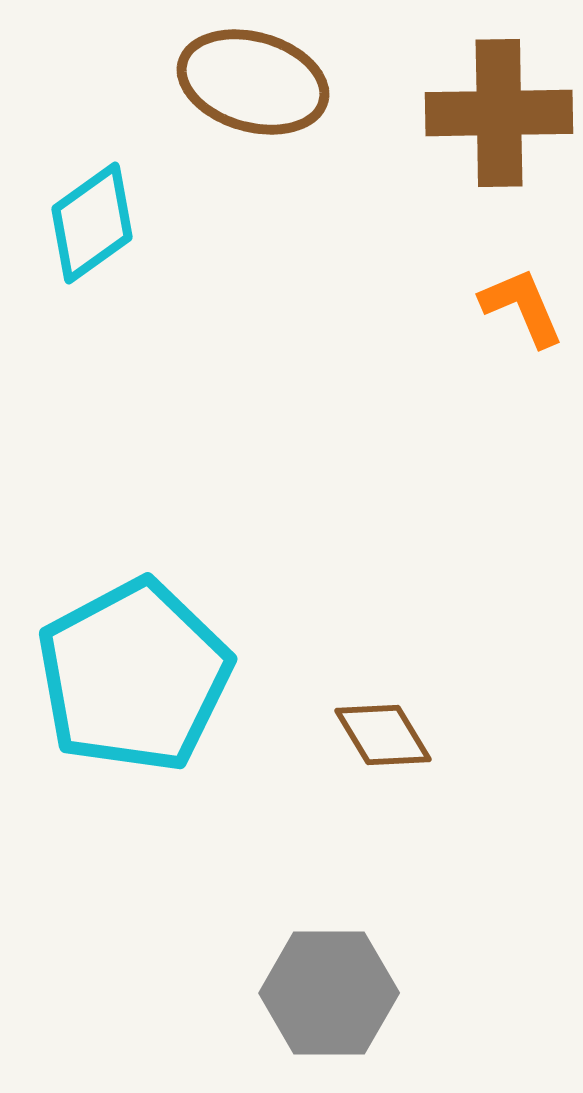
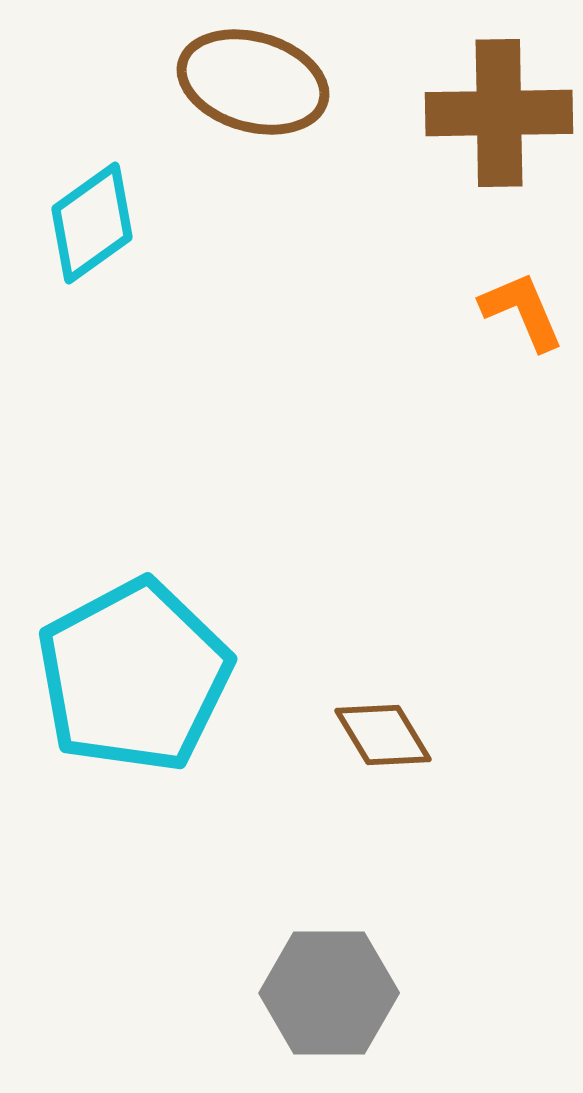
orange L-shape: moved 4 px down
